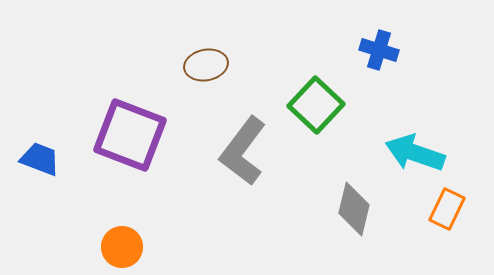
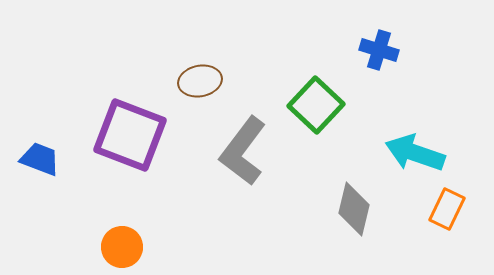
brown ellipse: moved 6 px left, 16 px down
